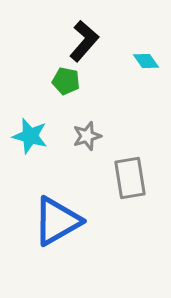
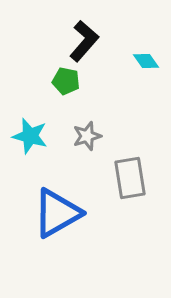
blue triangle: moved 8 px up
